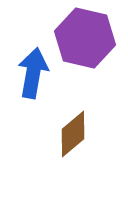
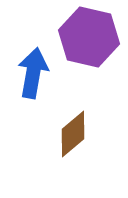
purple hexagon: moved 4 px right, 1 px up
